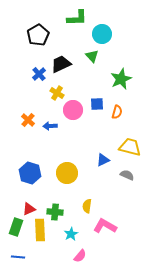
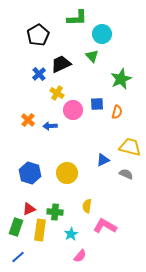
gray semicircle: moved 1 px left, 1 px up
yellow rectangle: rotated 10 degrees clockwise
blue line: rotated 48 degrees counterclockwise
